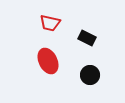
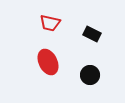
black rectangle: moved 5 px right, 4 px up
red ellipse: moved 1 px down
